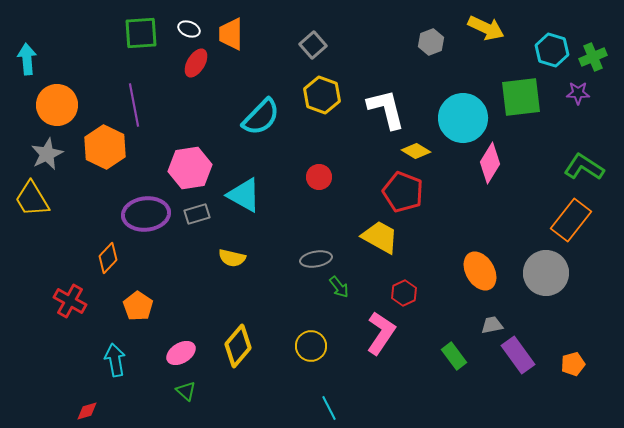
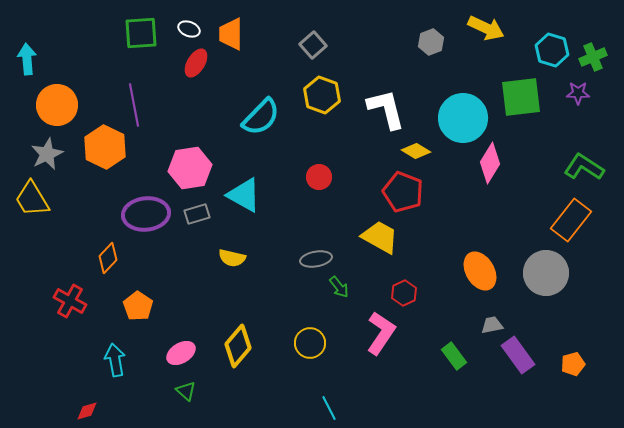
yellow circle at (311, 346): moved 1 px left, 3 px up
